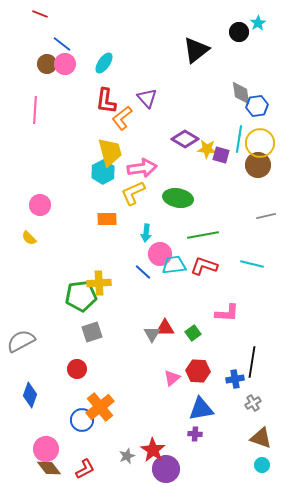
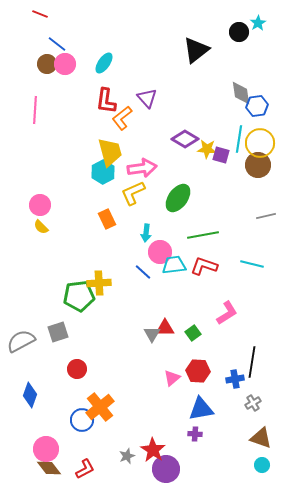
blue line at (62, 44): moved 5 px left
green ellipse at (178, 198): rotated 64 degrees counterclockwise
orange rectangle at (107, 219): rotated 66 degrees clockwise
yellow semicircle at (29, 238): moved 12 px right, 11 px up
pink circle at (160, 254): moved 2 px up
green pentagon at (81, 296): moved 2 px left
pink L-shape at (227, 313): rotated 35 degrees counterclockwise
gray square at (92, 332): moved 34 px left
